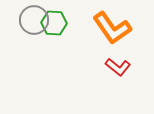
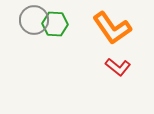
green hexagon: moved 1 px right, 1 px down
